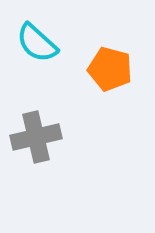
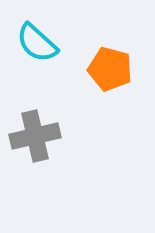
gray cross: moved 1 px left, 1 px up
